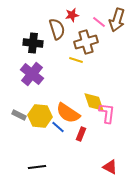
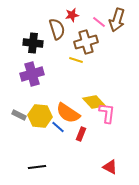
purple cross: rotated 35 degrees clockwise
yellow diamond: rotated 25 degrees counterclockwise
